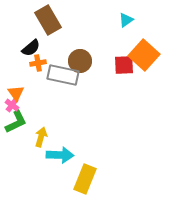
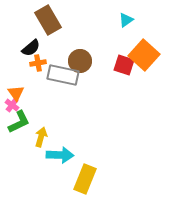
red square: rotated 20 degrees clockwise
green L-shape: moved 3 px right
